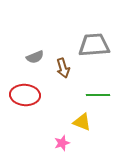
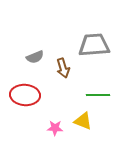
yellow triangle: moved 1 px right, 1 px up
pink star: moved 7 px left, 15 px up; rotated 21 degrees clockwise
